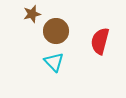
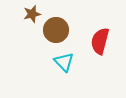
brown circle: moved 1 px up
cyan triangle: moved 10 px right
